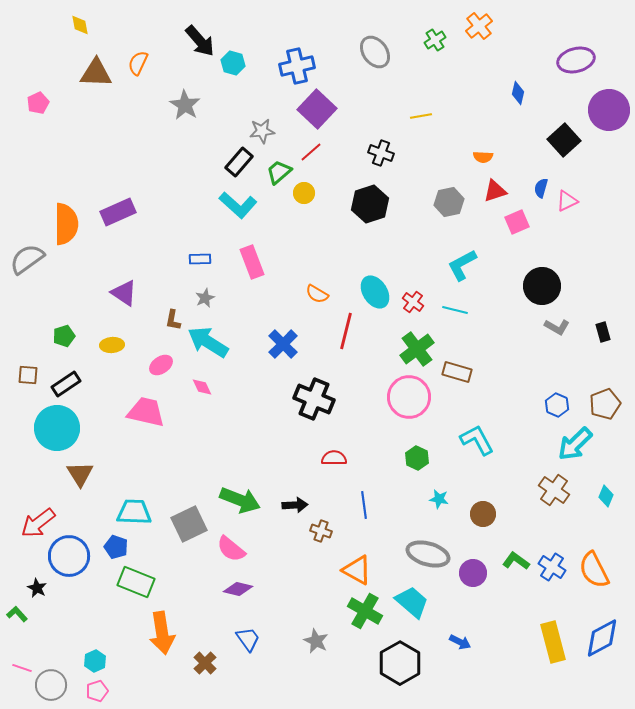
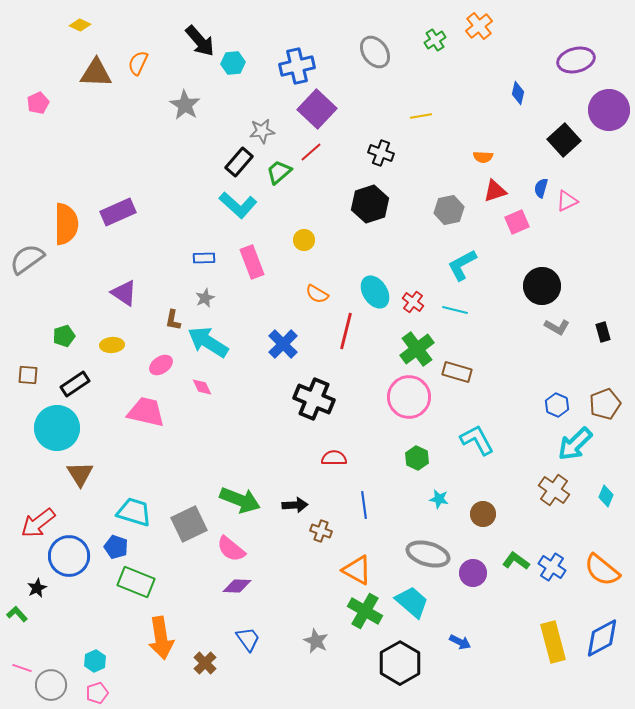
yellow diamond at (80, 25): rotated 55 degrees counterclockwise
cyan hexagon at (233, 63): rotated 20 degrees counterclockwise
yellow circle at (304, 193): moved 47 px down
gray hexagon at (449, 202): moved 8 px down
blue rectangle at (200, 259): moved 4 px right, 1 px up
black rectangle at (66, 384): moved 9 px right
cyan trapezoid at (134, 512): rotated 15 degrees clockwise
orange semicircle at (594, 570): moved 8 px right; rotated 24 degrees counterclockwise
black star at (37, 588): rotated 18 degrees clockwise
purple diamond at (238, 589): moved 1 px left, 3 px up; rotated 12 degrees counterclockwise
orange arrow at (162, 633): moved 1 px left, 5 px down
pink pentagon at (97, 691): moved 2 px down
